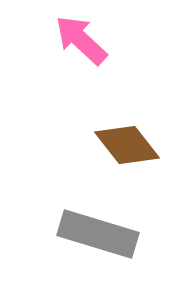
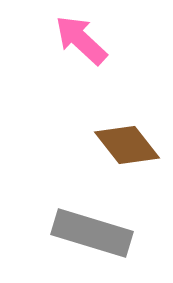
gray rectangle: moved 6 px left, 1 px up
